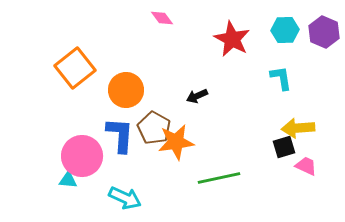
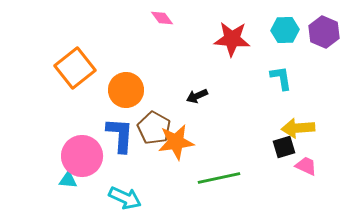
red star: rotated 24 degrees counterclockwise
